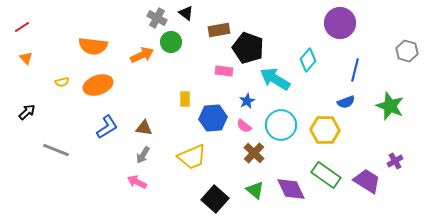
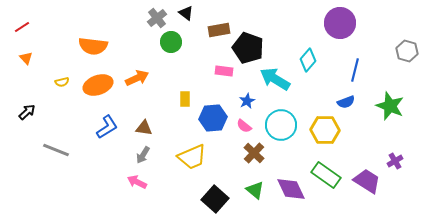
gray cross: rotated 24 degrees clockwise
orange arrow: moved 5 px left, 23 px down
